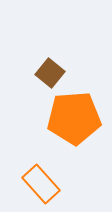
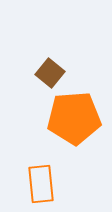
orange rectangle: rotated 36 degrees clockwise
